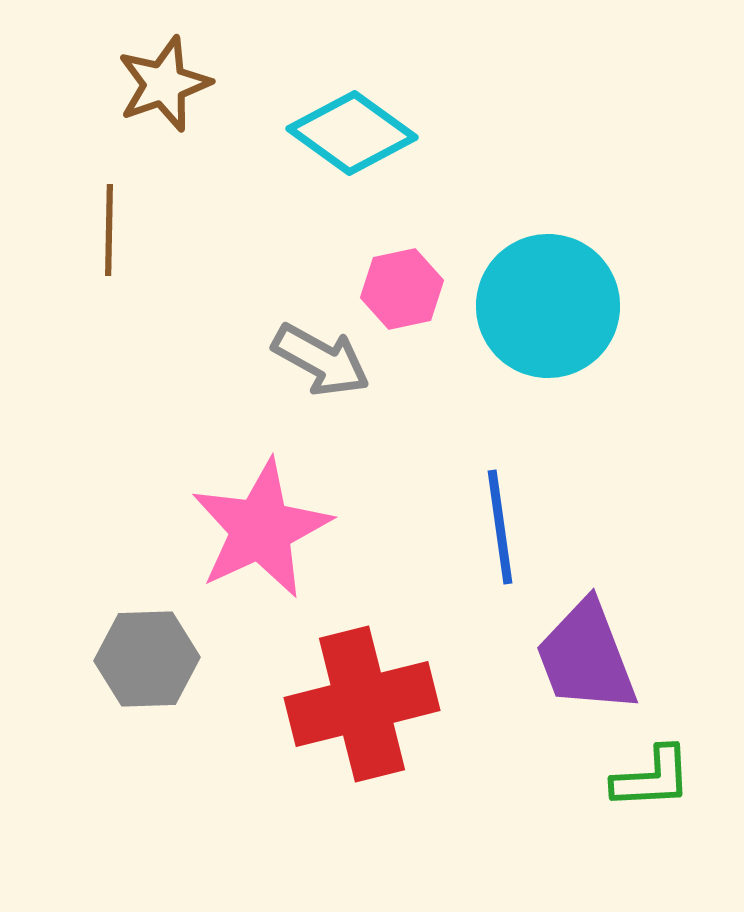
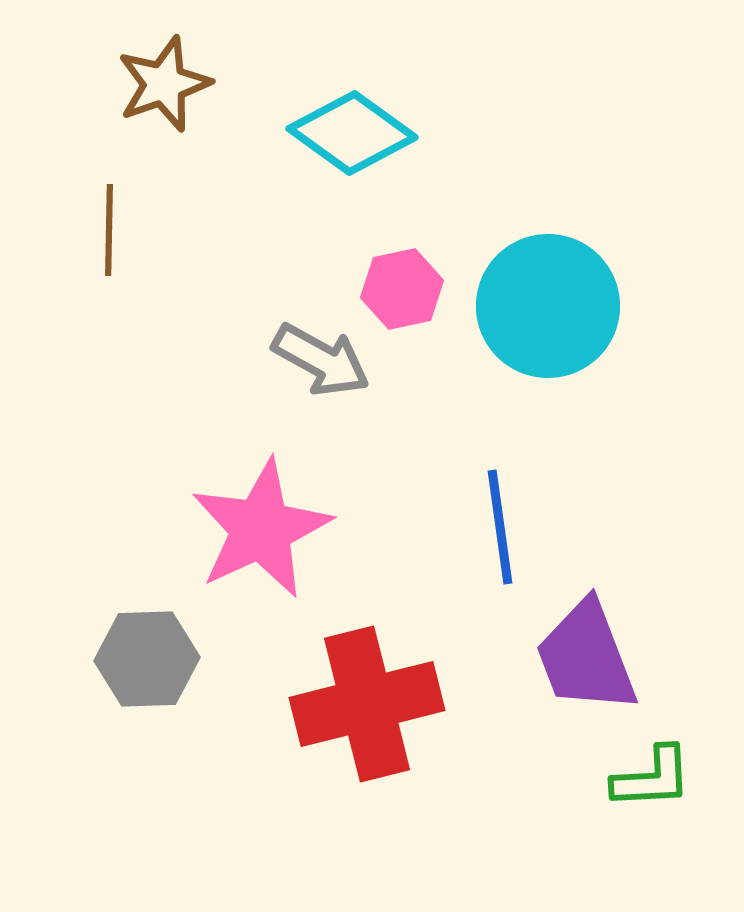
red cross: moved 5 px right
